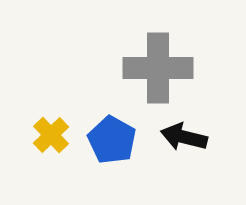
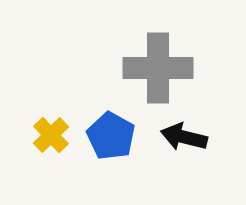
blue pentagon: moved 1 px left, 4 px up
